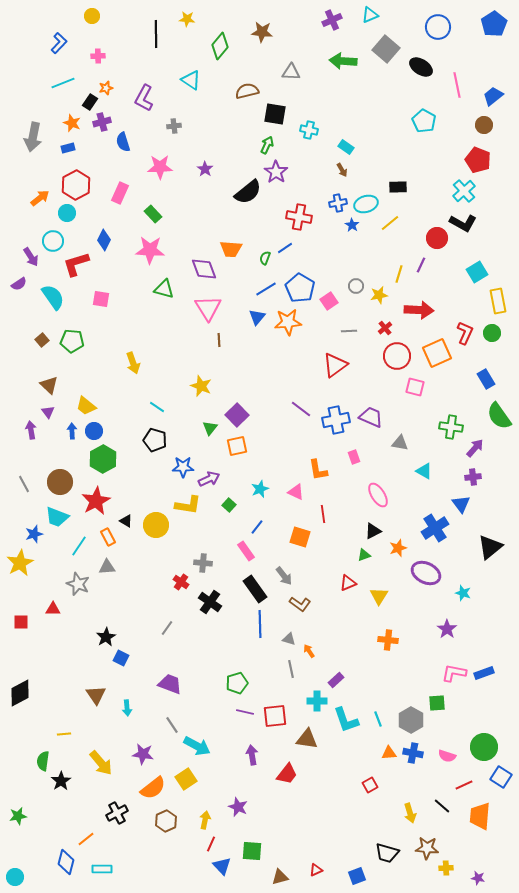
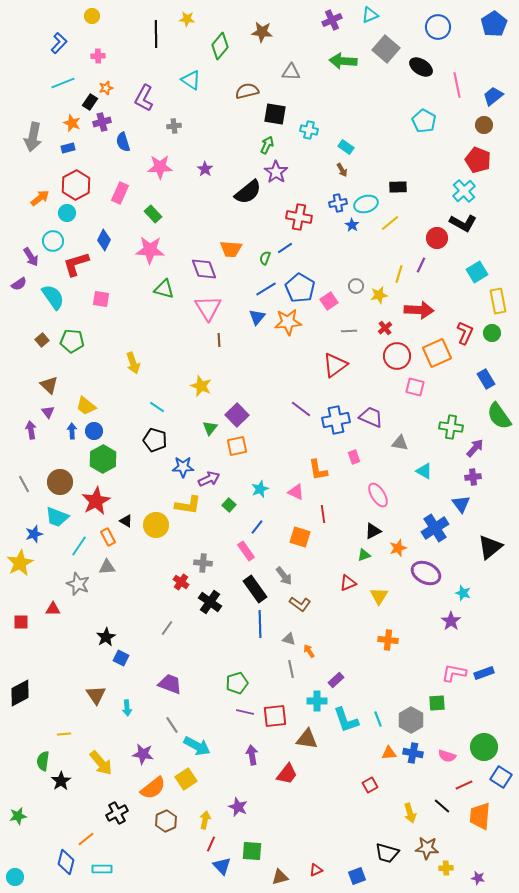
purple star at (447, 629): moved 4 px right, 8 px up
